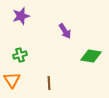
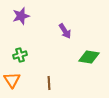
green diamond: moved 2 px left, 1 px down
